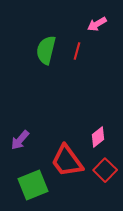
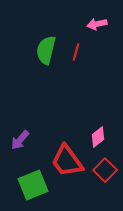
pink arrow: rotated 18 degrees clockwise
red line: moved 1 px left, 1 px down
